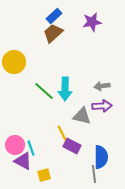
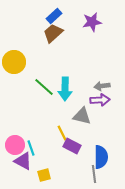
green line: moved 4 px up
purple arrow: moved 2 px left, 6 px up
